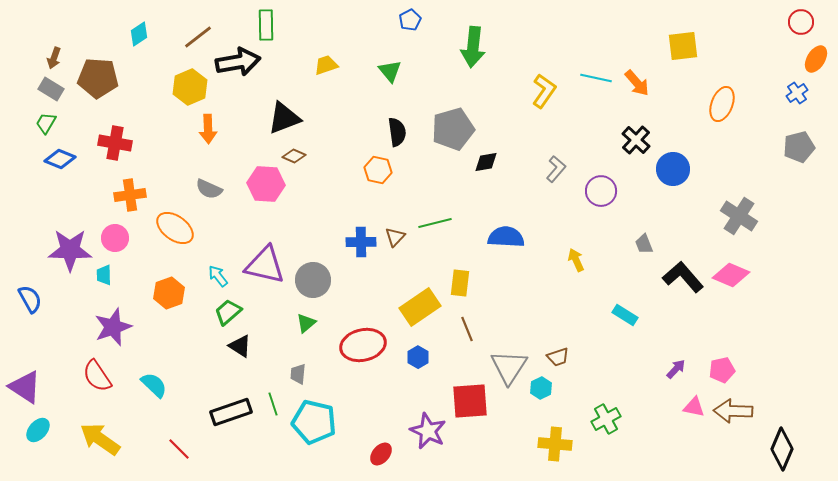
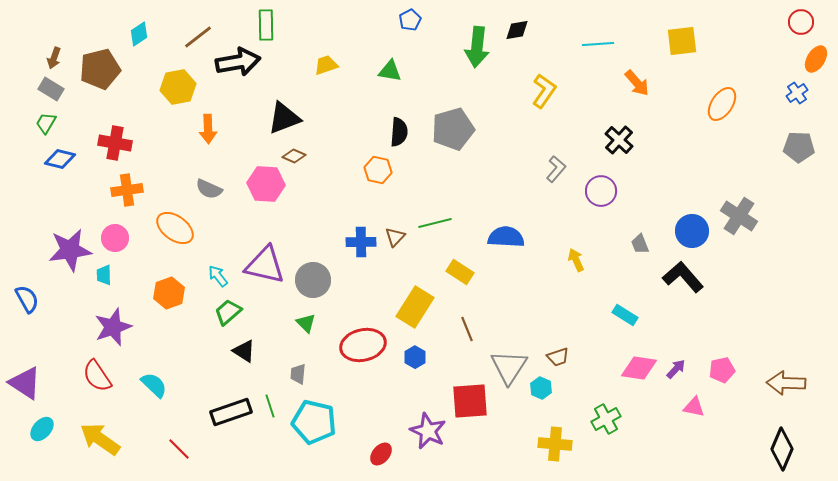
yellow square at (683, 46): moved 1 px left, 5 px up
green arrow at (473, 47): moved 4 px right
green triangle at (390, 71): rotated 40 degrees counterclockwise
brown pentagon at (98, 78): moved 2 px right, 9 px up; rotated 18 degrees counterclockwise
cyan line at (596, 78): moved 2 px right, 34 px up; rotated 16 degrees counterclockwise
yellow hexagon at (190, 87): moved 12 px left; rotated 12 degrees clockwise
orange ellipse at (722, 104): rotated 12 degrees clockwise
black semicircle at (397, 132): moved 2 px right; rotated 12 degrees clockwise
black cross at (636, 140): moved 17 px left
gray pentagon at (799, 147): rotated 16 degrees clockwise
blue diamond at (60, 159): rotated 8 degrees counterclockwise
black diamond at (486, 162): moved 31 px right, 132 px up
blue circle at (673, 169): moved 19 px right, 62 px down
orange cross at (130, 195): moved 3 px left, 5 px up
gray trapezoid at (644, 244): moved 4 px left
purple star at (70, 250): rotated 9 degrees counterclockwise
pink diamond at (731, 275): moved 92 px left, 93 px down; rotated 15 degrees counterclockwise
yellow rectangle at (460, 283): moved 11 px up; rotated 64 degrees counterclockwise
blue semicircle at (30, 299): moved 3 px left
yellow rectangle at (420, 307): moved 5 px left; rotated 24 degrees counterclockwise
green triangle at (306, 323): rotated 35 degrees counterclockwise
black triangle at (240, 346): moved 4 px right, 5 px down
blue hexagon at (418, 357): moved 3 px left
purple triangle at (25, 387): moved 4 px up
cyan hexagon at (541, 388): rotated 10 degrees counterclockwise
green line at (273, 404): moved 3 px left, 2 px down
brown arrow at (733, 411): moved 53 px right, 28 px up
cyan ellipse at (38, 430): moved 4 px right, 1 px up
